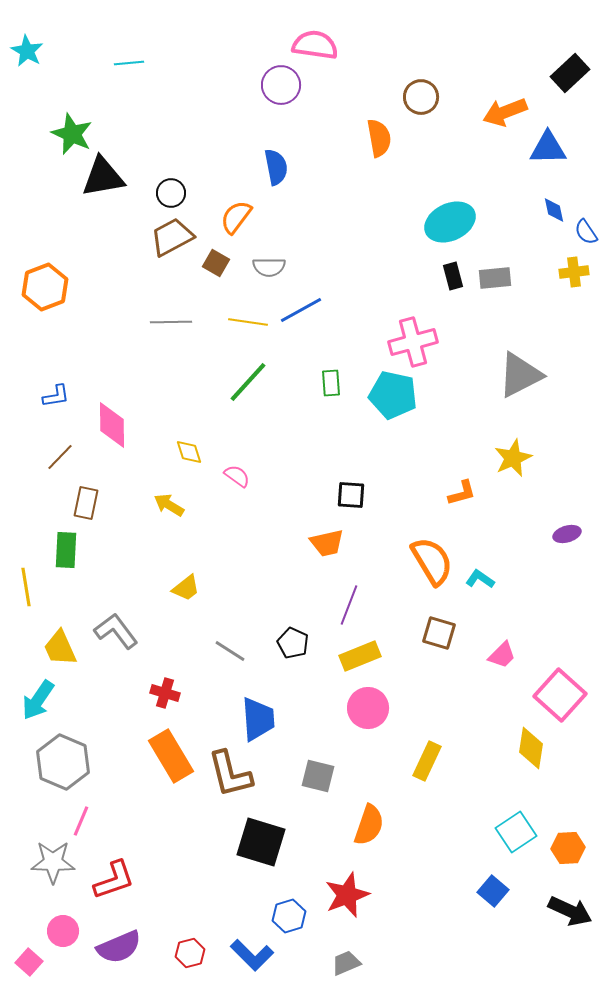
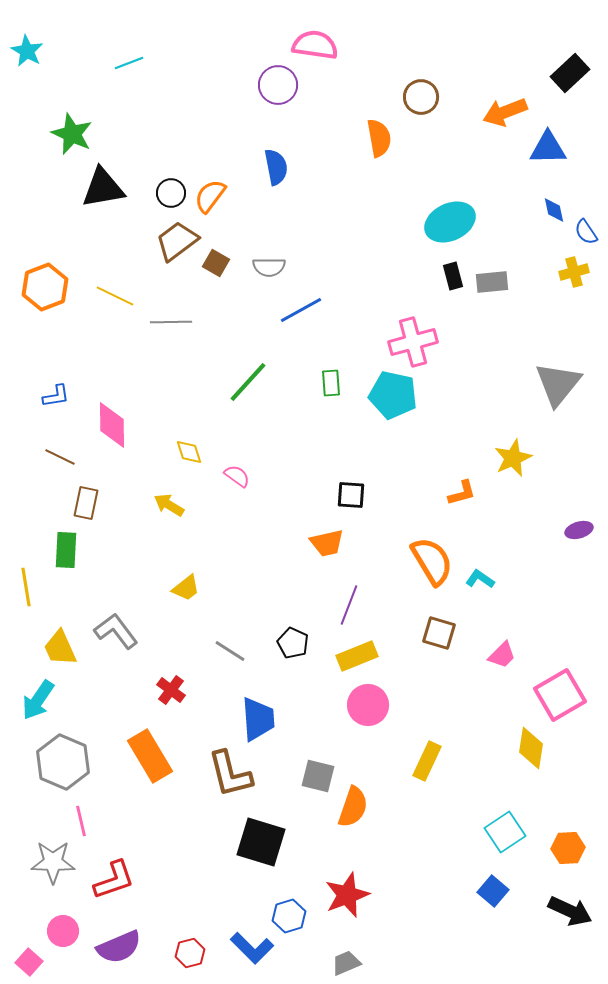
cyan line at (129, 63): rotated 16 degrees counterclockwise
purple circle at (281, 85): moved 3 px left
black triangle at (103, 177): moved 11 px down
orange semicircle at (236, 217): moved 26 px left, 21 px up
brown trapezoid at (172, 237): moved 5 px right, 4 px down; rotated 9 degrees counterclockwise
yellow cross at (574, 272): rotated 8 degrees counterclockwise
gray rectangle at (495, 278): moved 3 px left, 4 px down
yellow line at (248, 322): moved 133 px left, 26 px up; rotated 18 degrees clockwise
gray triangle at (520, 375): moved 38 px right, 9 px down; rotated 24 degrees counterclockwise
brown line at (60, 457): rotated 72 degrees clockwise
purple ellipse at (567, 534): moved 12 px right, 4 px up
yellow rectangle at (360, 656): moved 3 px left
red cross at (165, 693): moved 6 px right, 3 px up; rotated 20 degrees clockwise
pink square at (560, 695): rotated 18 degrees clockwise
pink circle at (368, 708): moved 3 px up
orange rectangle at (171, 756): moved 21 px left
pink line at (81, 821): rotated 36 degrees counterclockwise
orange semicircle at (369, 825): moved 16 px left, 18 px up
cyan square at (516, 832): moved 11 px left
blue L-shape at (252, 955): moved 7 px up
